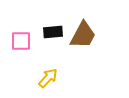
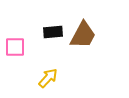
pink square: moved 6 px left, 6 px down
